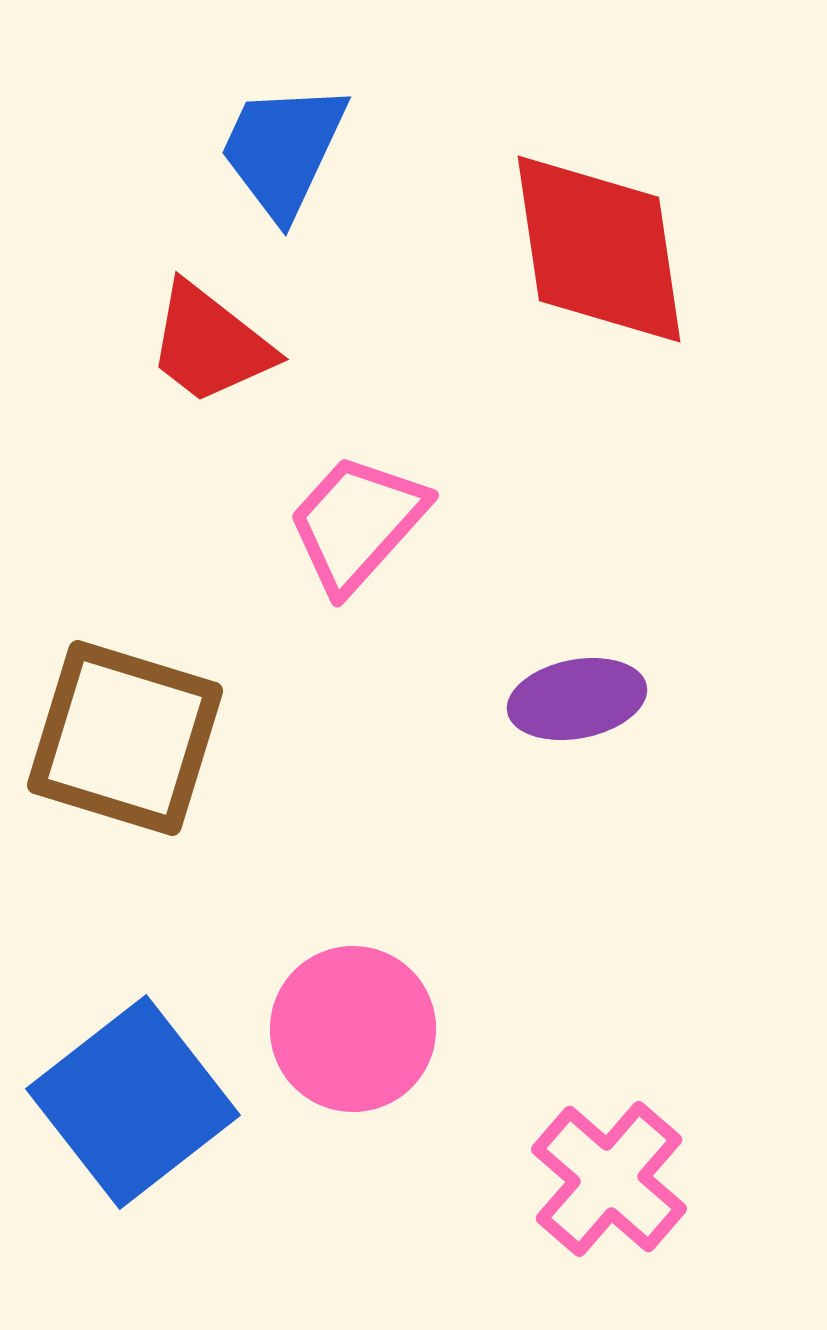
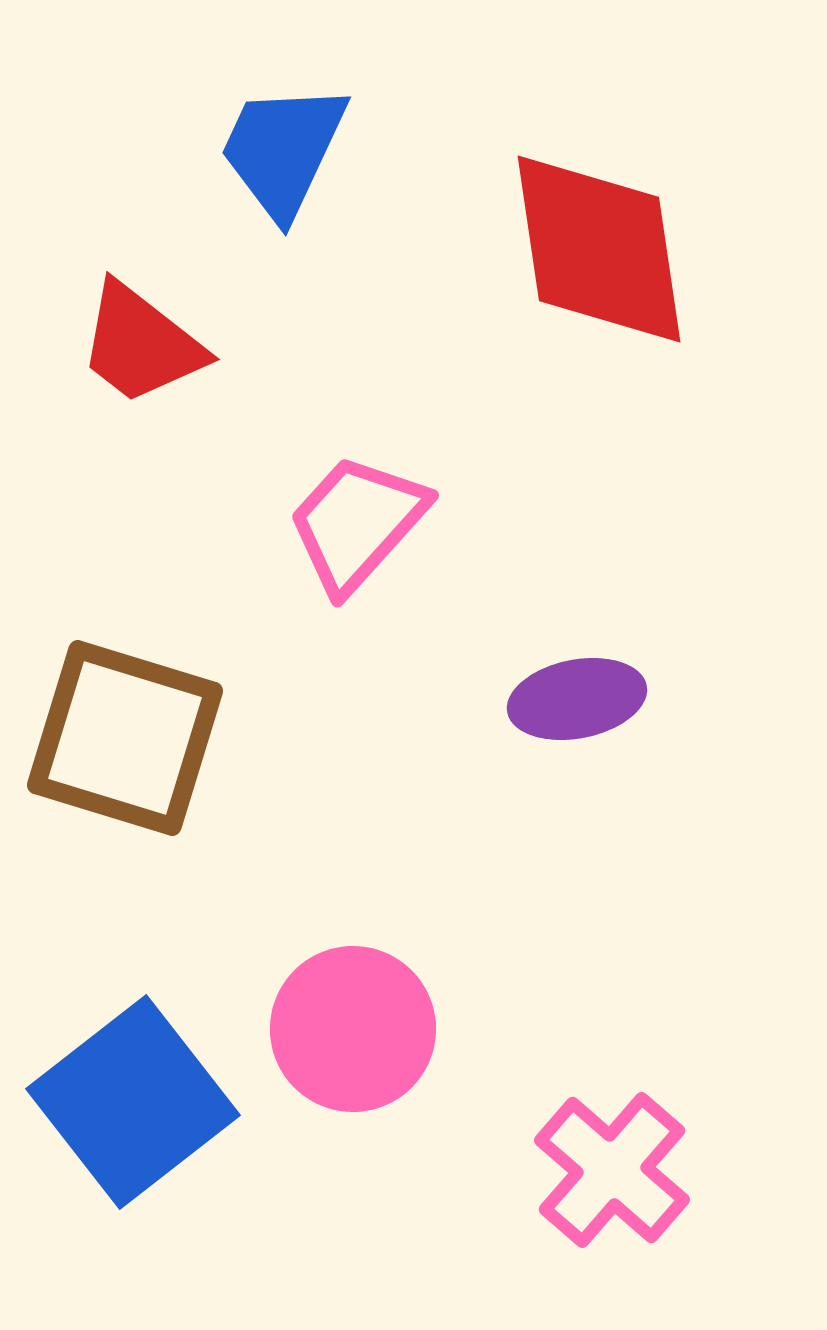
red trapezoid: moved 69 px left
pink cross: moved 3 px right, 9 px up
